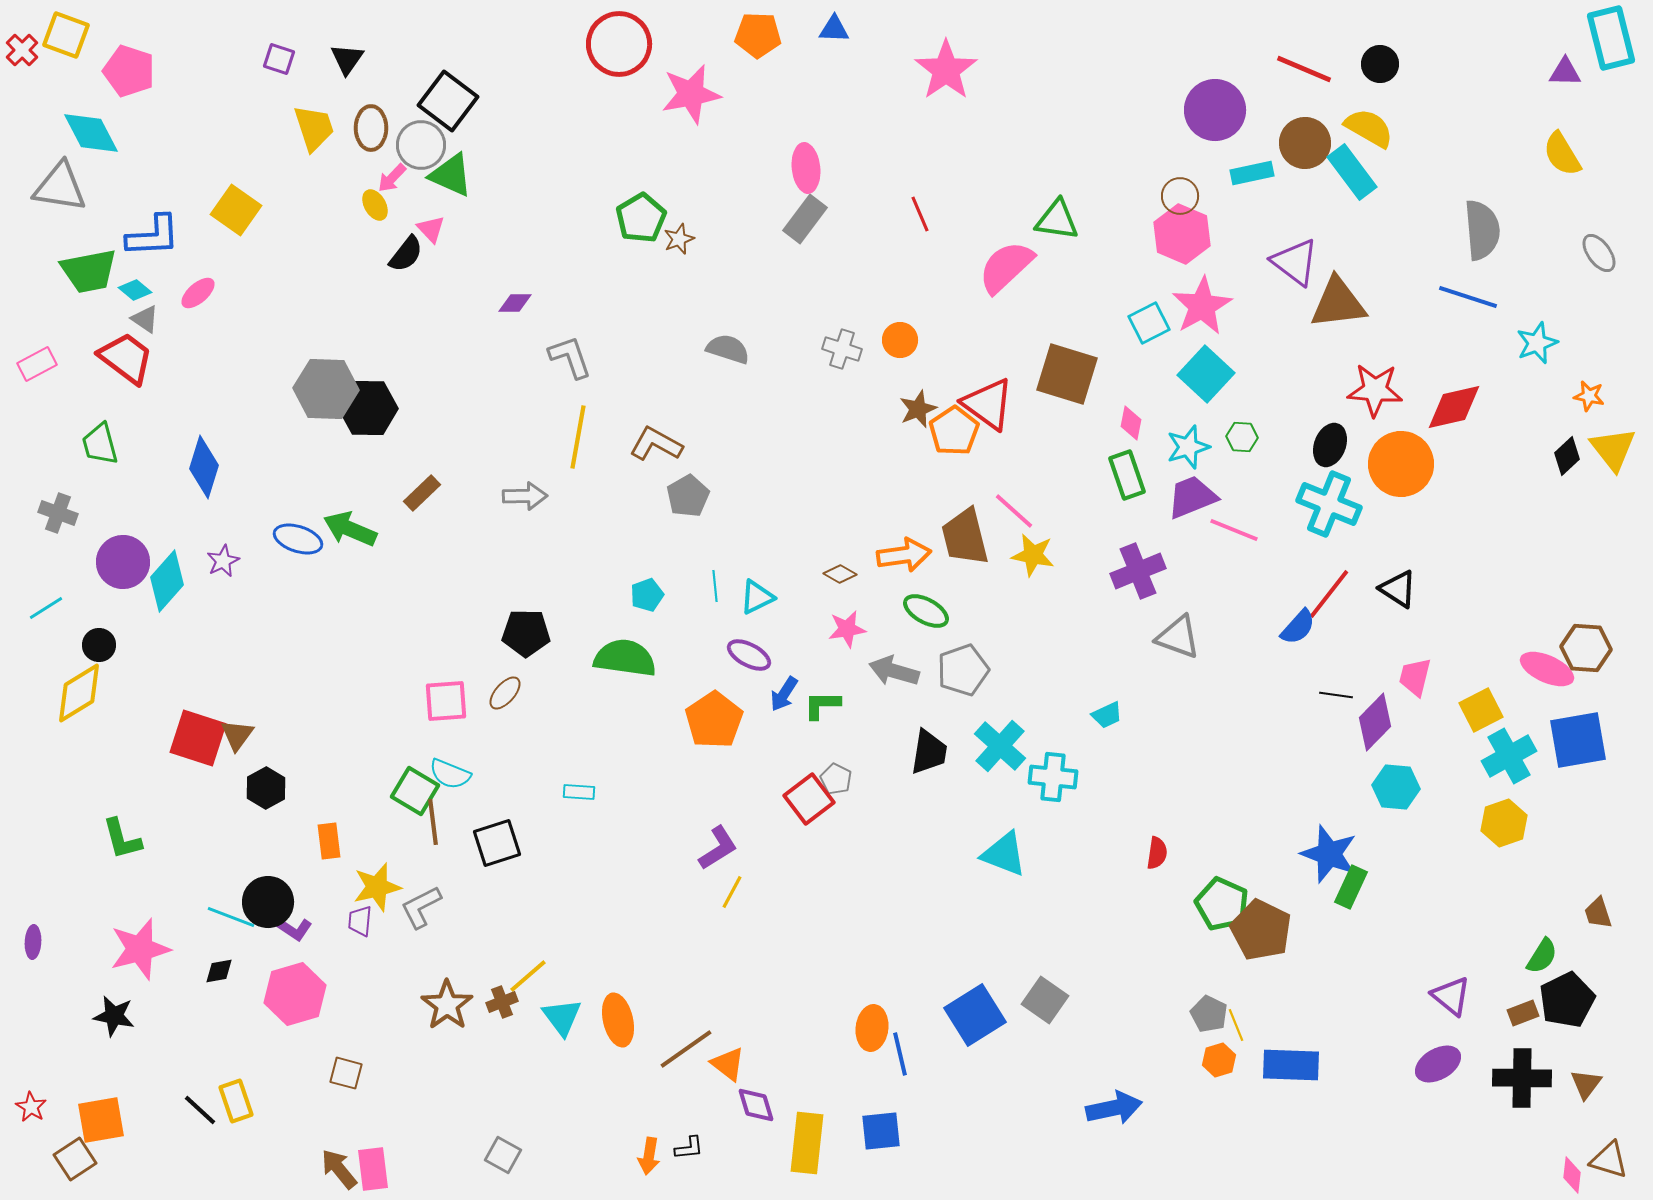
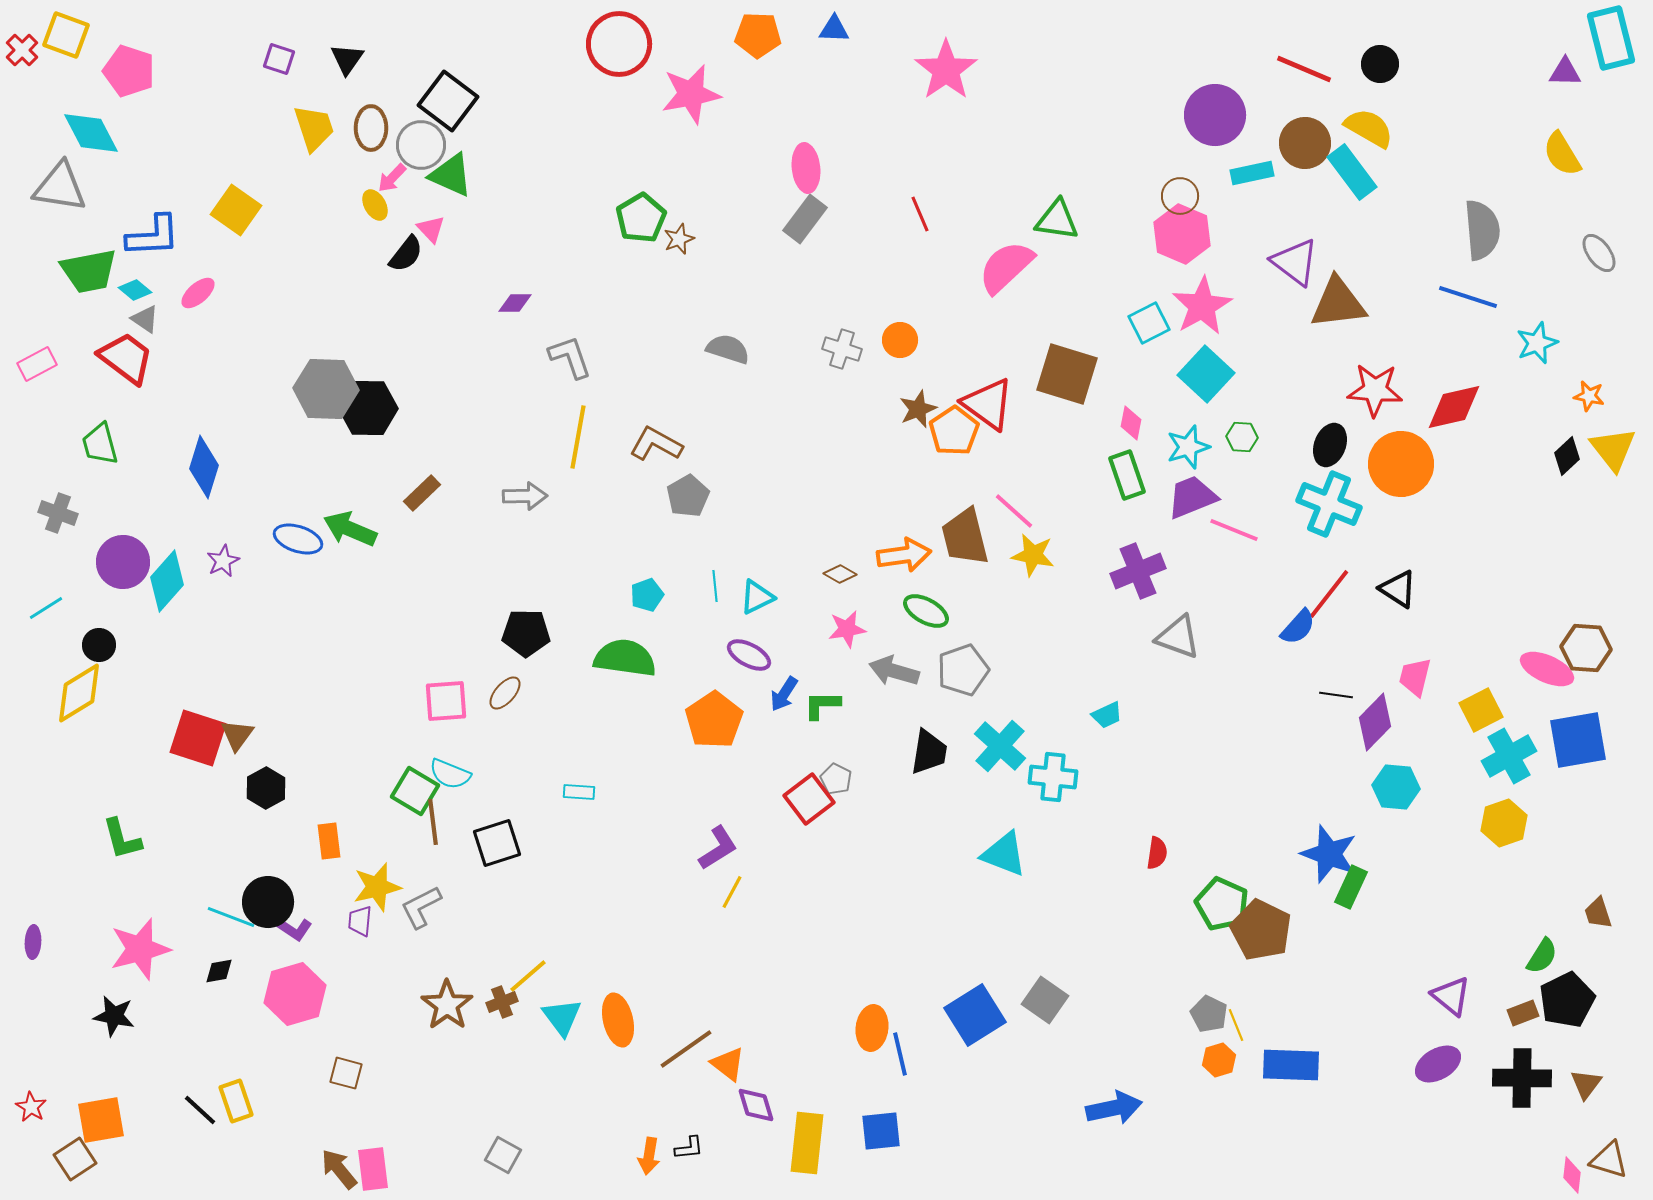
purple circle at (1215, 110): moved 5 px down
